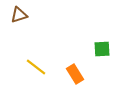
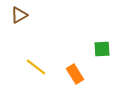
brown triangle: rotated 12 degrees counterclockwise
